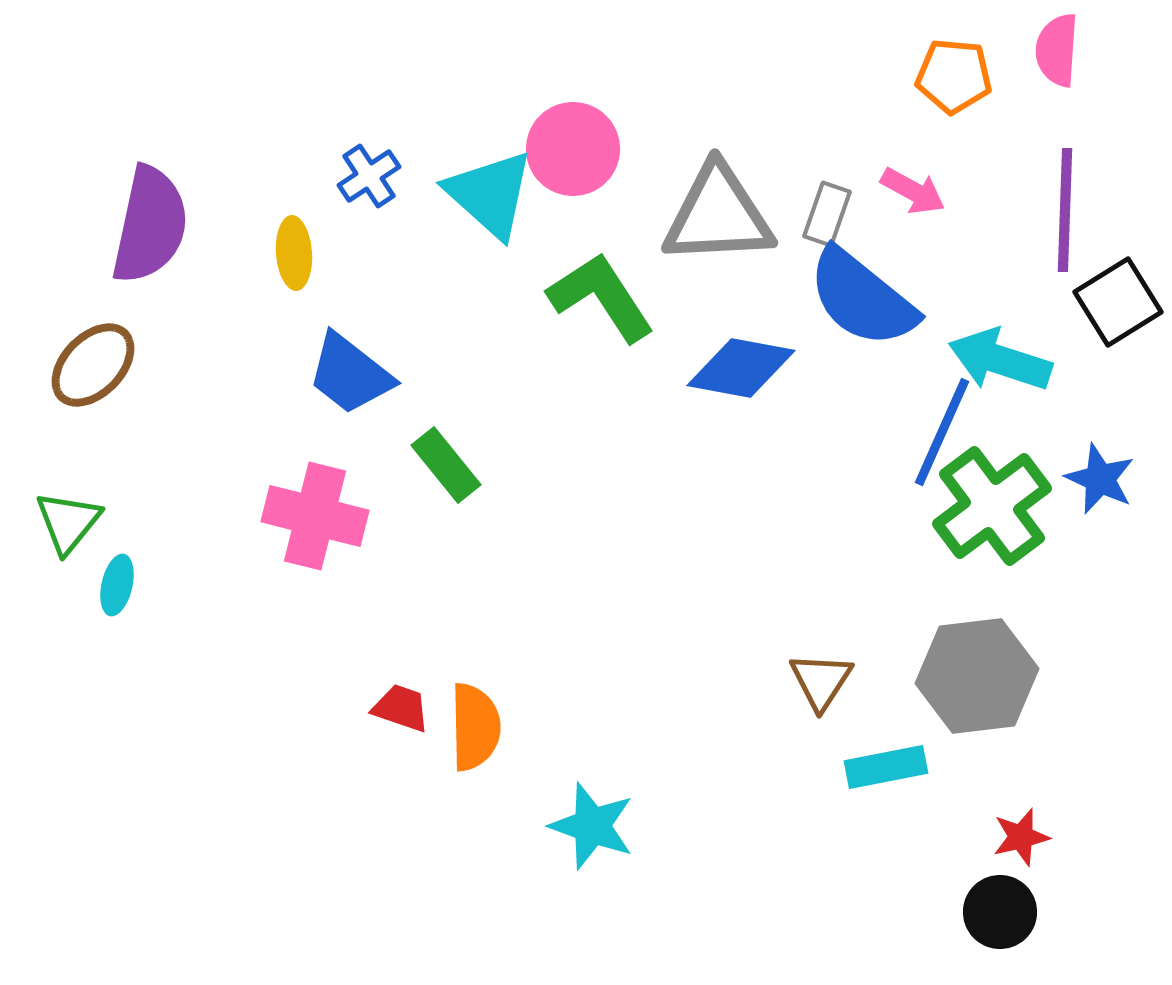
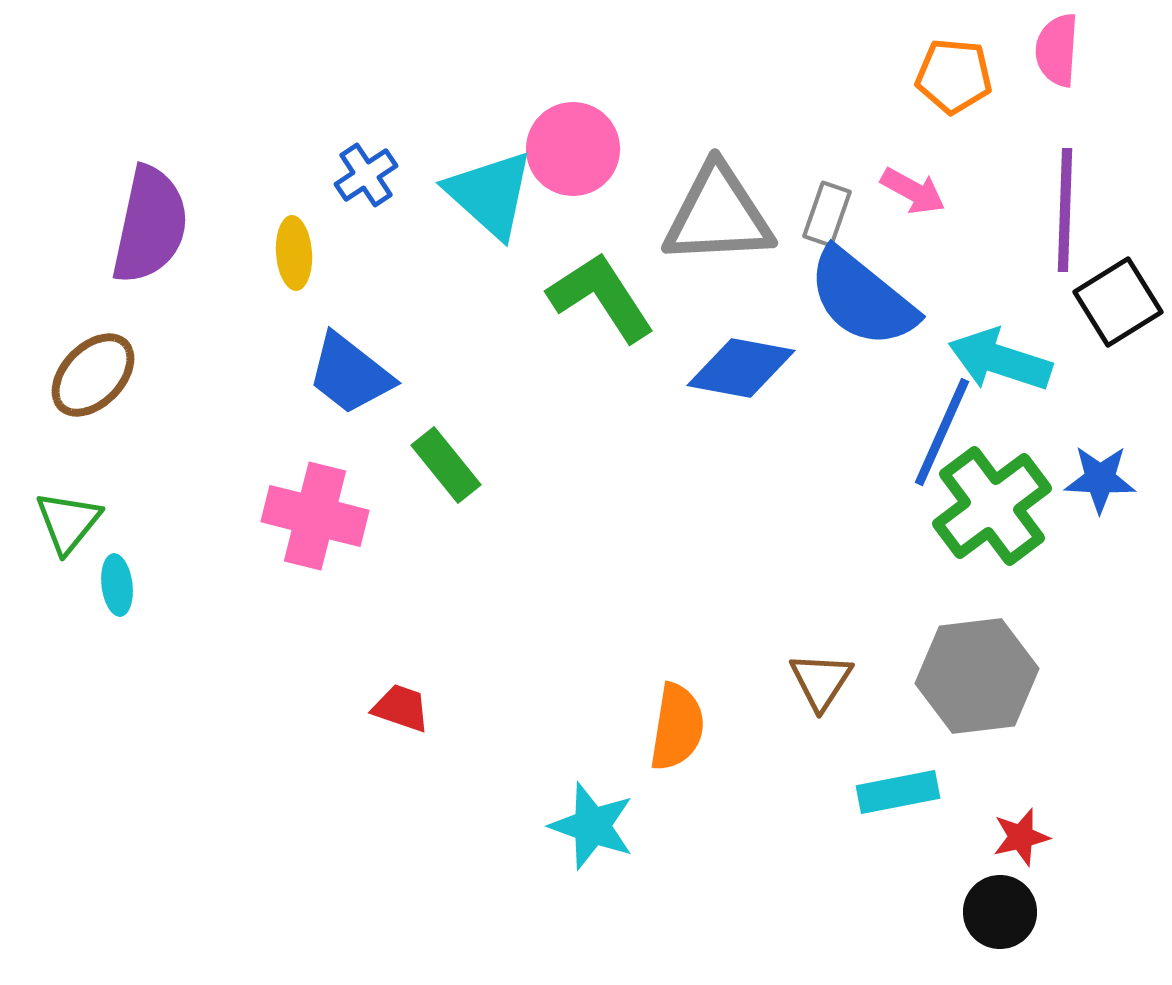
blue cross: moved 3 px left, 1 px up
brown ellipse: moved 10 px down
blue star: rotated 22 degrees counterclockwise
cyan ellipse: rotated 20 degrees counterclockwise
orange semicircle: moved 202 px right; rotated 10 degrees clockwise
cyan rectangle: moved 12 px right, 25 px down
